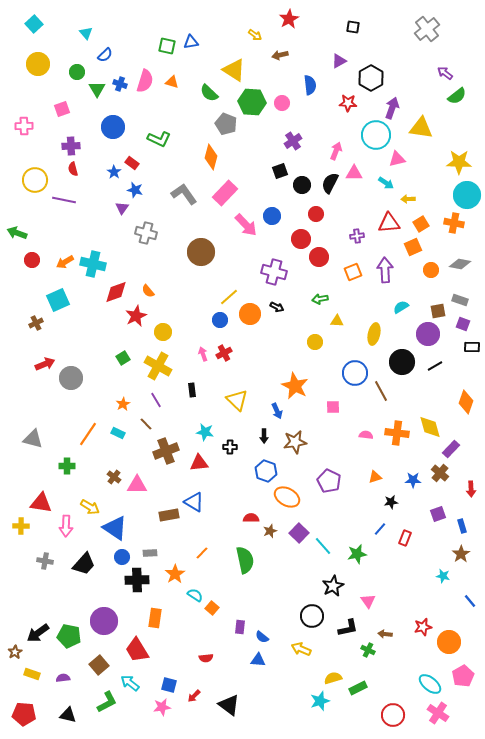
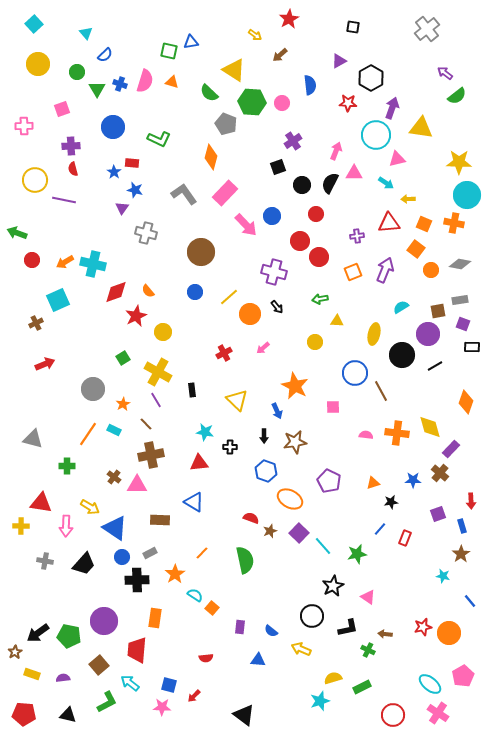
green square at (167, 46): moved 2 px right, 5 px down
brown arrow at (280, 55): rotated 28 degrees counterclockwise
red rectangle at (132, 163): rotated 32 degrees counterclockwise
black square at (280, 171): moved 2 px left, 4 px up
orange square at (421, 224): moved 3 px right; rotated 35 degrees counterclockwise
red circle at (301, 239): moved 1 px left, 2 px down
orange square at (413, 247): moved 3 px right, 2 px down; rotated 30 degrees counterclockwise
purple arrow at (385, 270): rotated 25 degrees clockwise
gray rectangle at (460, 300): rotated 28 degrees counterclockwise
black arrow at (277, 307): rotated 24 degrees clockwise
blue circle at (220, 320): moved 25 px left, 28 px up
pink arrow at (203, 354): moved 60 px right, 6 px up; rotated 112 degrees counterclockwise
black circle at (402, 362): moved 7 px up
yellow cross at (158, 366): moved 6 px down
gray circle at (71, 378): moved 22 px right, 11 px down
cyan rectangle at (118, 433): moved 4 px left, 3 px up
brown cross at (166, 451): moved 15 px left, 4 px down; rotated 10 degrees clockwise
orange triangle at (375, 477): moved 2 px left, 6 px down
red arrow at (471, 489): moved 12 px down
orange ellipse at (287, 497): moved 3 px right, 2 px down
brown rectangle at (169, 515): moved 9 px left, 5 px down; rotated 12 degrees clockwise
red semicircle at (251, 518): rotated 21 degrees clockwise
gray rectangle at (150, 553): rotated 24 degrees counterclockwise
pink triangle at (368, 601): moved 4 px up; rotated 21 degrees counterclockwise
blue semicircle at (262, 637): moved 9 px right, 6 px up
orange circle at (449, 642): moved 9 px up
red trapezoid at (137, 650): rotated 36 degrees clockwise
green rectangle at (358, 688): moved 4 px right, 1 px up
black triangle at (229, 705): moved 15 px right, 10 px down
pink star at (162, 707): rotated 12 degrees clockwise
